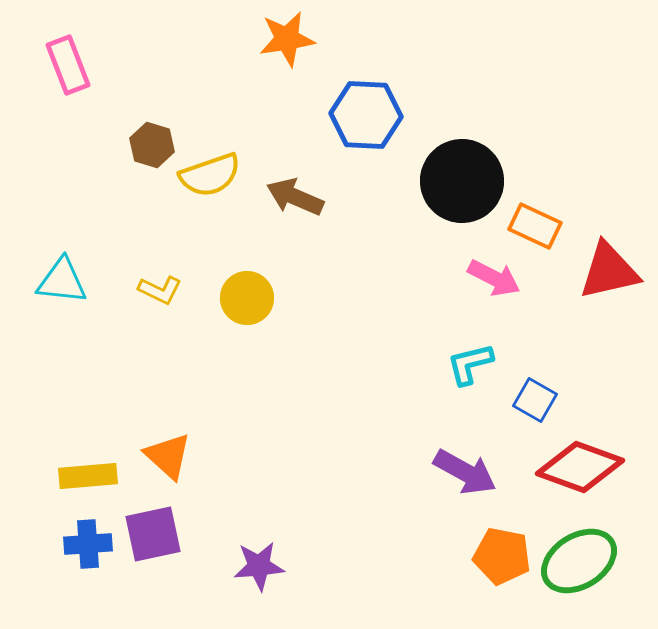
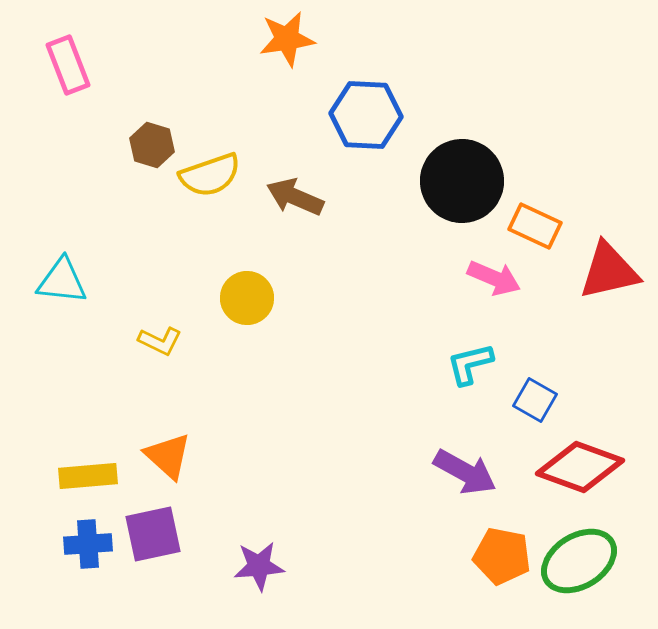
pink arrow: rotated 4 degrees counterclockwise
yellow L-shape: moved 51 px down
